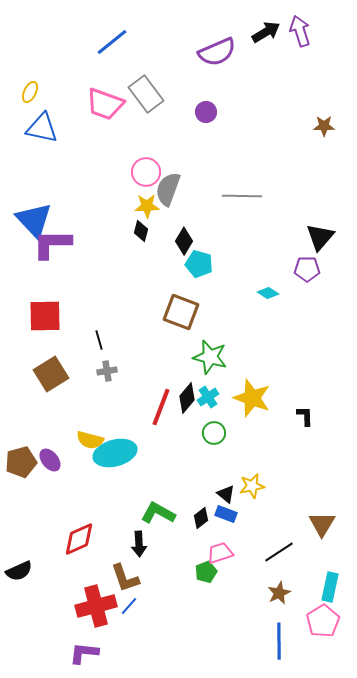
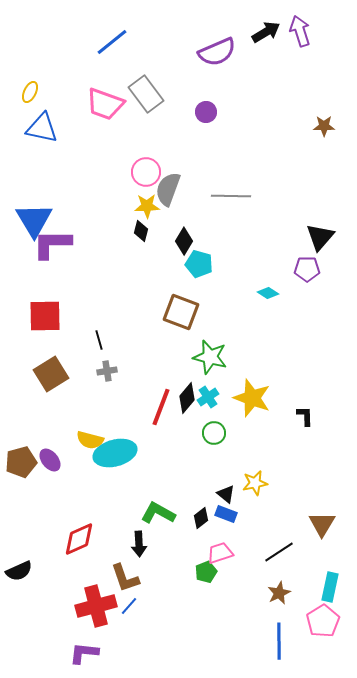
gray line at (242, 196): moved 11 px left
blue triangle at (34, 220): rotated 12 degrees clockwise
yellow star at (252, 486): moved 3 px right, 3 px up
